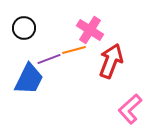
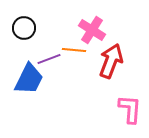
pink cross: moved 2 px right
orange line: rotated 20 degrees clockwise
pink L-shape: rotated 136 degrees clockwise
